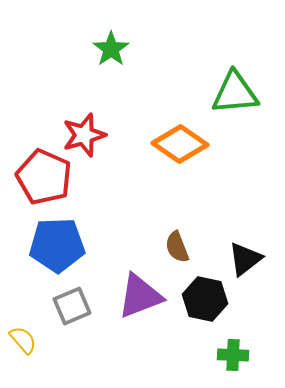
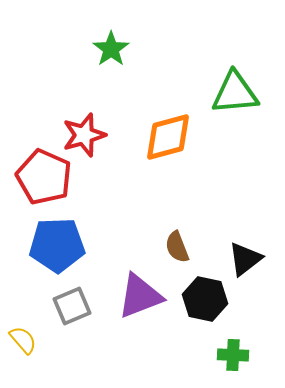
orange diamond: moved 12 px left, 7 px up; rotated 50 degrees counterclockwise
